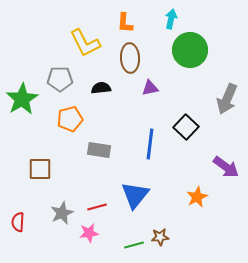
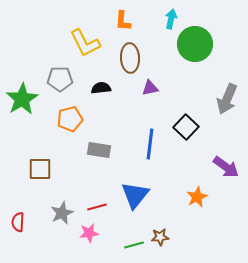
orange L-shape: moved 2 px left, 2 px up
green circle: moved 5 px right, 6 px up
